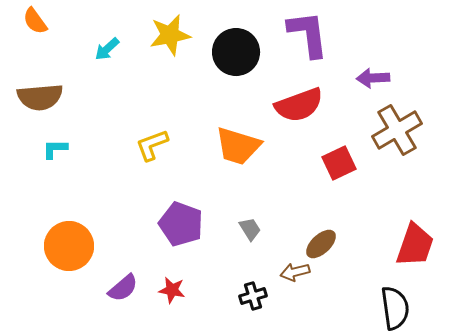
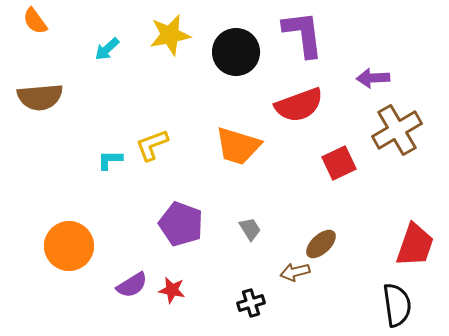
purple L-shape: moved 5 px left
cyan L-shape: moved 55 px right, 11 px down
purple semicircle: moved 9 px right, 3 px up; rotated 8 degrees clockwise
black cross: moved 2 px left, 7 px down
black semicircle: moved 2 px right, 3 px up
